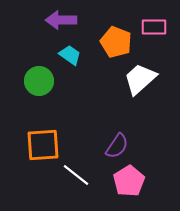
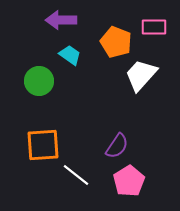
white trapezoid: moved 1 px right, 4 px up; rotated 6 degrees counterclockwise
